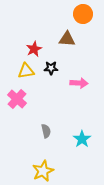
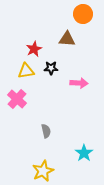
cyan star: moved 2 px right, 14 px down
